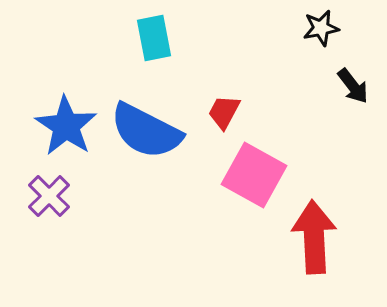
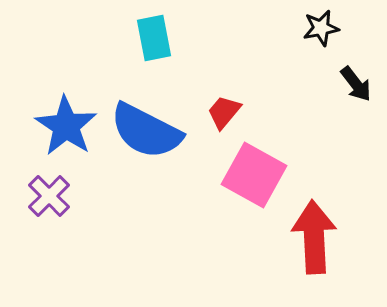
black arrow: moved 3 px right, 2 px up
red trapezoid: rotated 12 degrees clockwise
